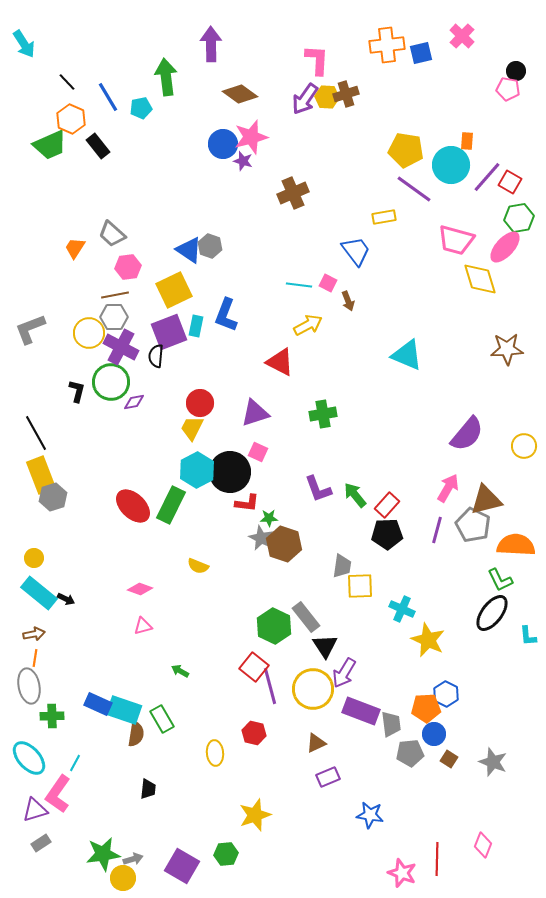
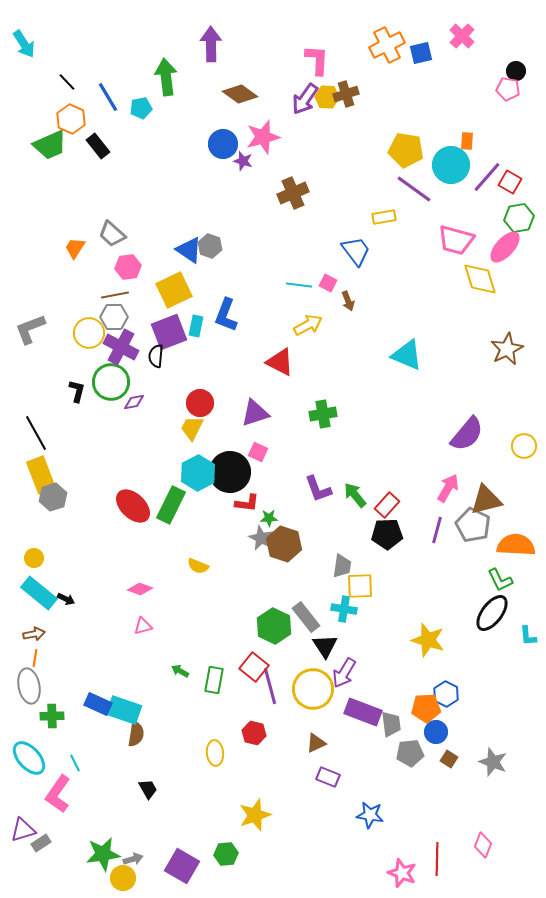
orange cross at (387, 45): rotated 20 degrees counterclockwise
pink star at (251, 137): moved 12 px right
brown star at (507, 349): rotated 24 degrees counterclockwise
cyan hexagon at (197, 470): moved 1 px right, 3 px down
cyan cross at (402, 609): moved 58 px left; rotated 15 degrees counterclockwise
yellow star at (428, 640): rotated 8 degrees counterclockwise
purple rectangle at (361, 711): moved 2 px right, 1 px down
green rectangle at (162, 719): moved 52 px right, 39 px up; rotated 40 degrees clockwise
blue circle at (434, 734): moved 2 px right, 2 px up
cyan line at (75, 763): rotated 54 degrees counterclockwise
purple rectangle at (328, 777): rotated 45 degrees clockwise
black trapezoid at (148, 789): rotated 35 degrees counterclockwise
purple triangle at (35, 810): moved 12 px left, 20 px down
